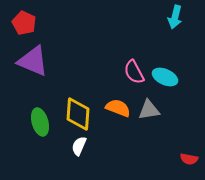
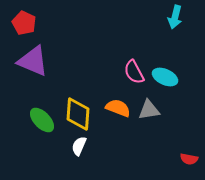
green ellipse: moved 2 px right, 2 px up; rotated 28 degrees counterclockwise
